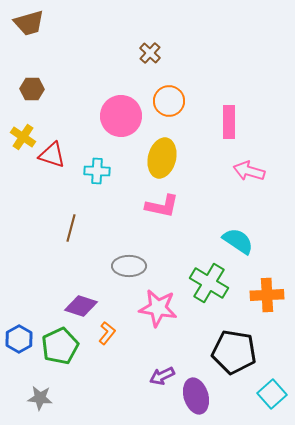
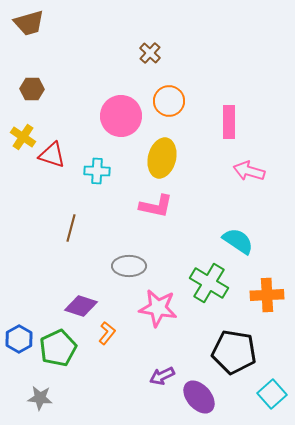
pink L-shape: moved 6 px left
green pentagon: moved 2 px left, 2 px down
purple ellipse: moved 3 px right, 1 px down; rotated 24 degrees counterclockwise
